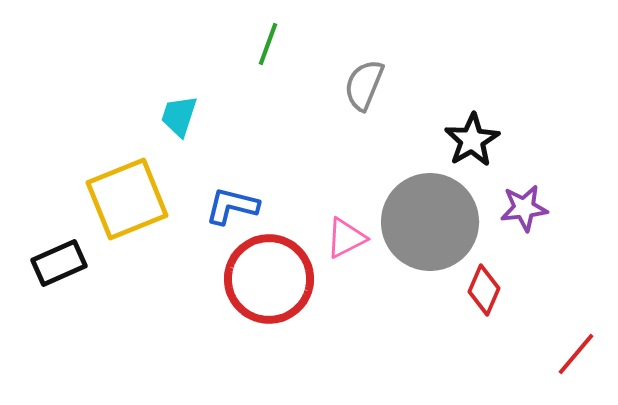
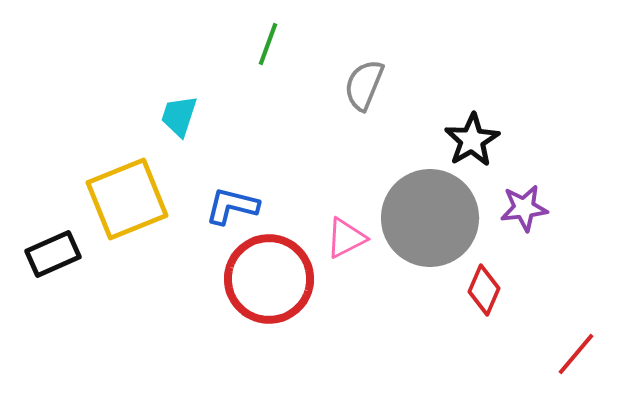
gray circle: moved 4 px up
black rectangle: moved 6 px left, 9 px up
